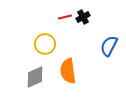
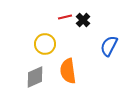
black cross: moved 3 px down; rotated 16 degrees counterclockwise
